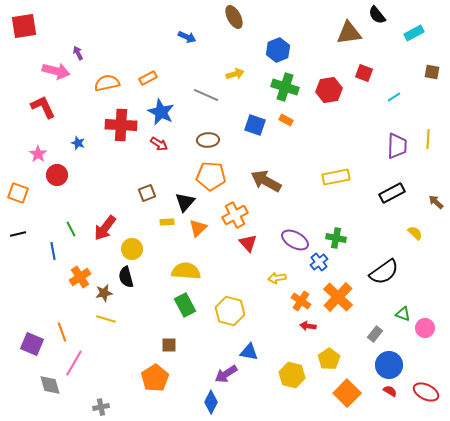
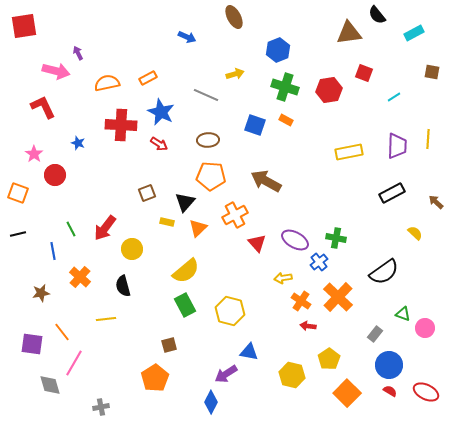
pink star at (38, 154): moved 4 px left
red circle at (57, 175): moved 2 px left
yellow rectangle at (336, 177): moved 13 px right, 25 px up
yellow rectangle at (167, 222): rotated 16 degrees clockwise
red triangle at (248, 243): moved 9 px right
yellow semicircle at (186, 271): rotated 136 degrees clockwise
orange cross at (80, 277): rotated 15 degrees counterclockwise
black semicircle at (126, 277): moved 3 px left, 9 px down
yellow arrow at (277, 278): moved 6 px right
brown star at (104, 293): moved 63 px left
yellow line at (106, 319): rotated 24 degrees counterclockwise
orange line at (62, 332): rotated 18 degrees counterclockwise
purple square at (32, 344): rotated 15 degrees counterclockwise
brown square at (169, 345): rotated 14 degrees counterclockwise
